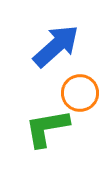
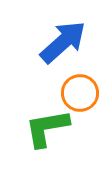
blue arrow: moved 7 px right, 4 px up
